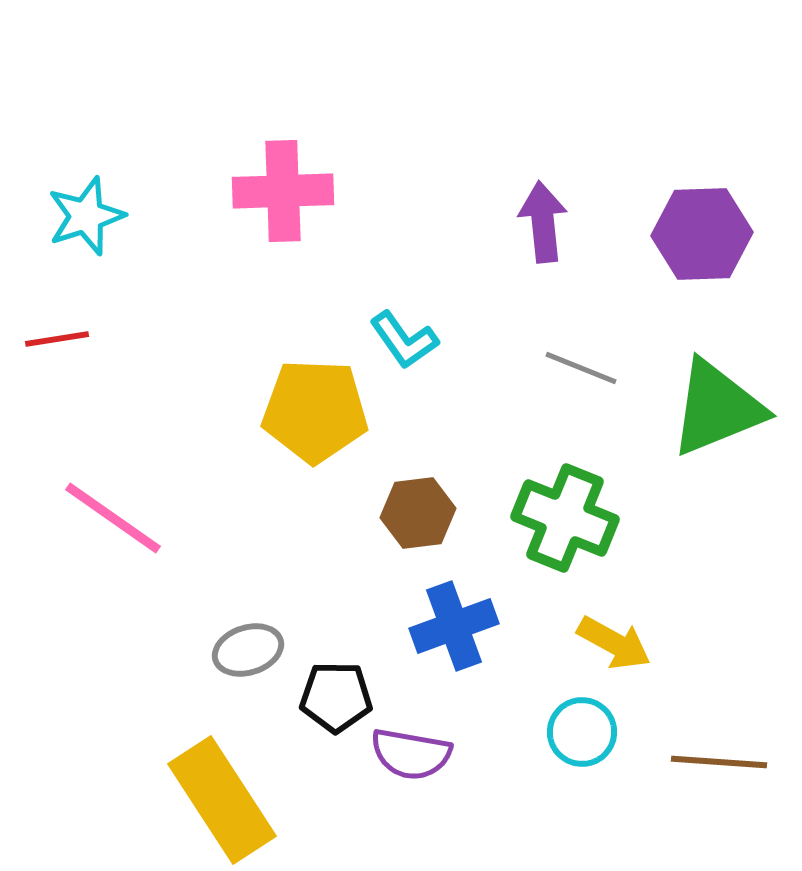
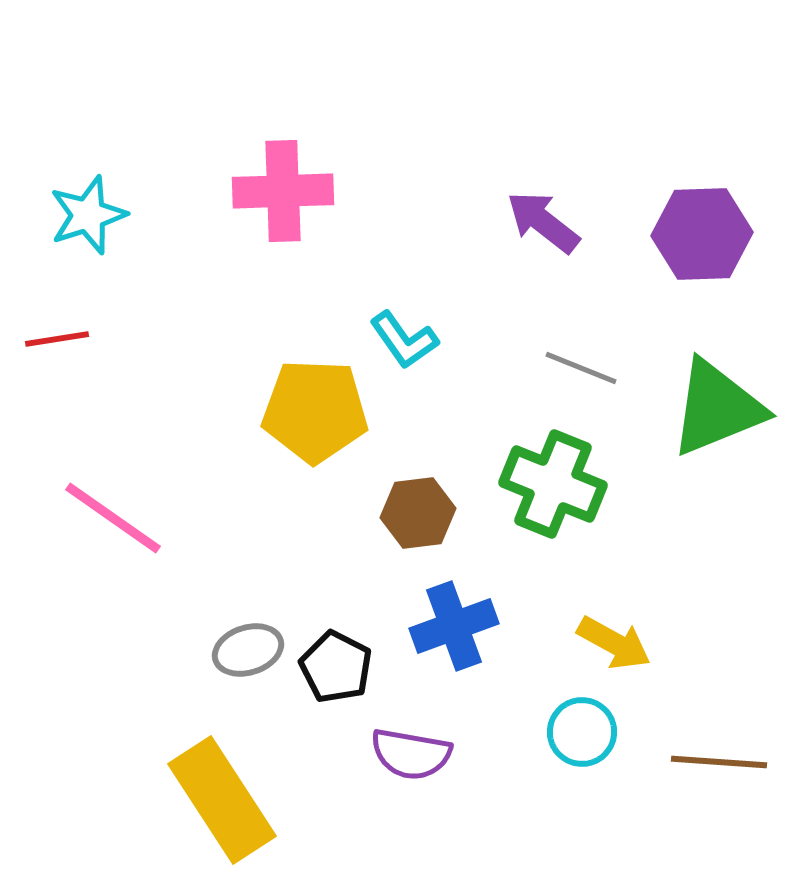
cyan star: moved 2 px right, 1 px up
purple arrow: rotated 46 degrees counterclockwise
green cross: moved 12 px left, 34 px up
black pentagon: moved 30 px up; rotated 26 degrees clockwise
